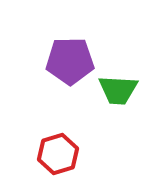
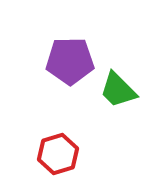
green trapezoid: rotated 42 degrees clockwise
